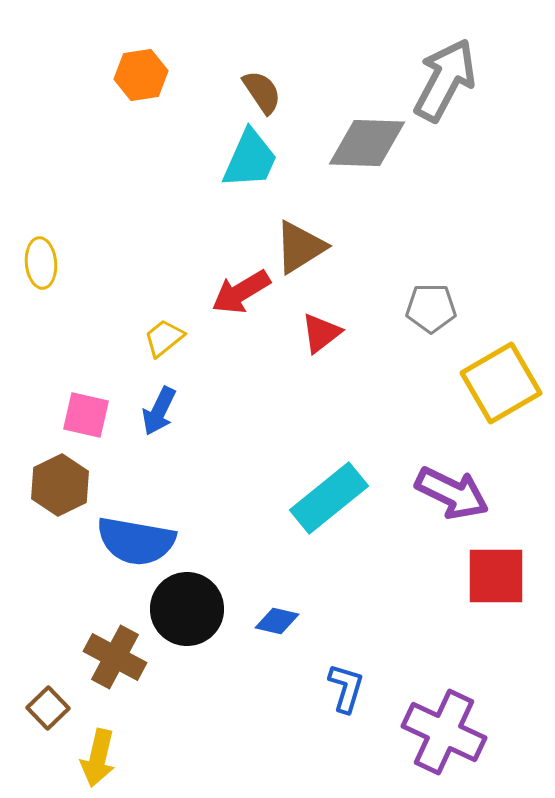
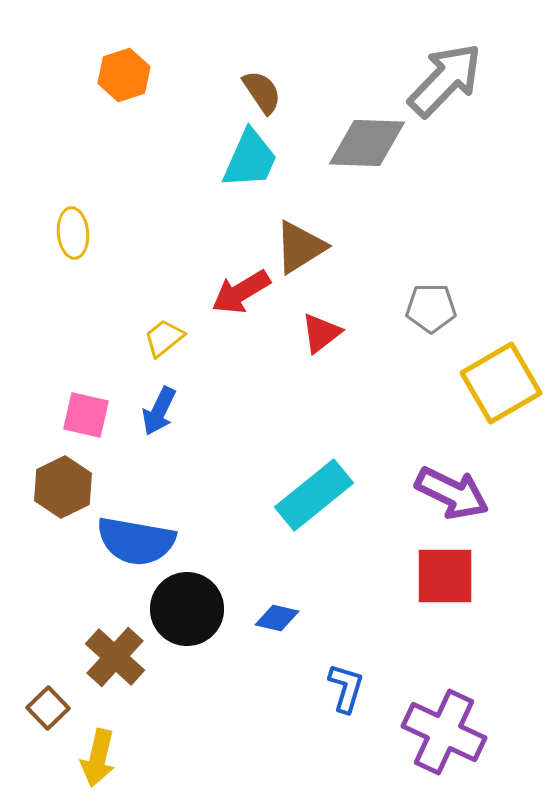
orange hexagon: moved 17 px left; rotated 9 degrees counterclockwise
gray arrow: rotated 16 degrees clockwise
yellow ellipse: moved 32 px right, 30 px up
brown hexagon: moved 3 px right, 2 px down
cyan rectangle: moved 15 px left, 3 px up
red square: moved 51 px left
blue diamond: moved 3 px up
brown cross: rotated 14 degrees clockwise
